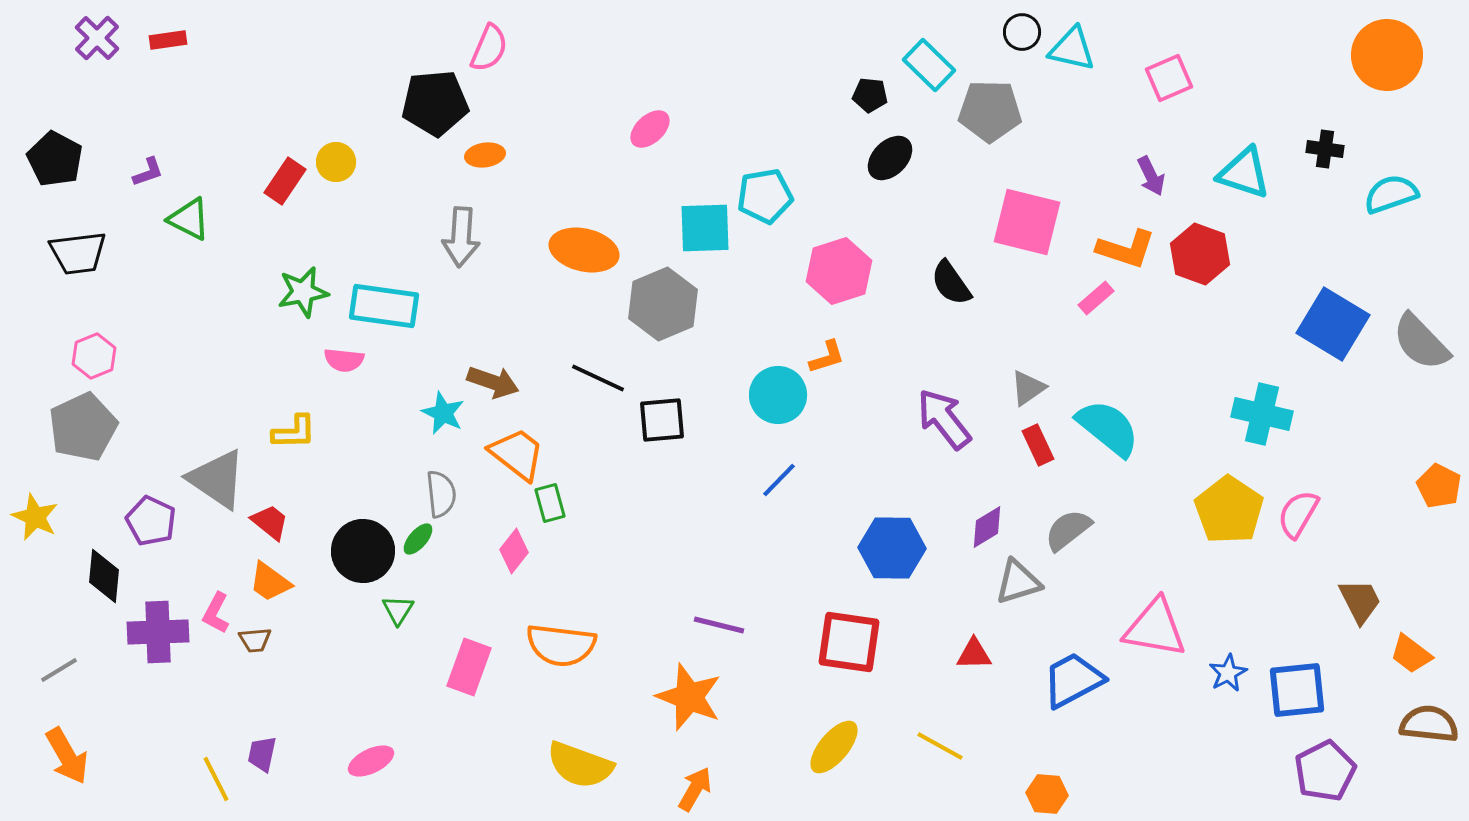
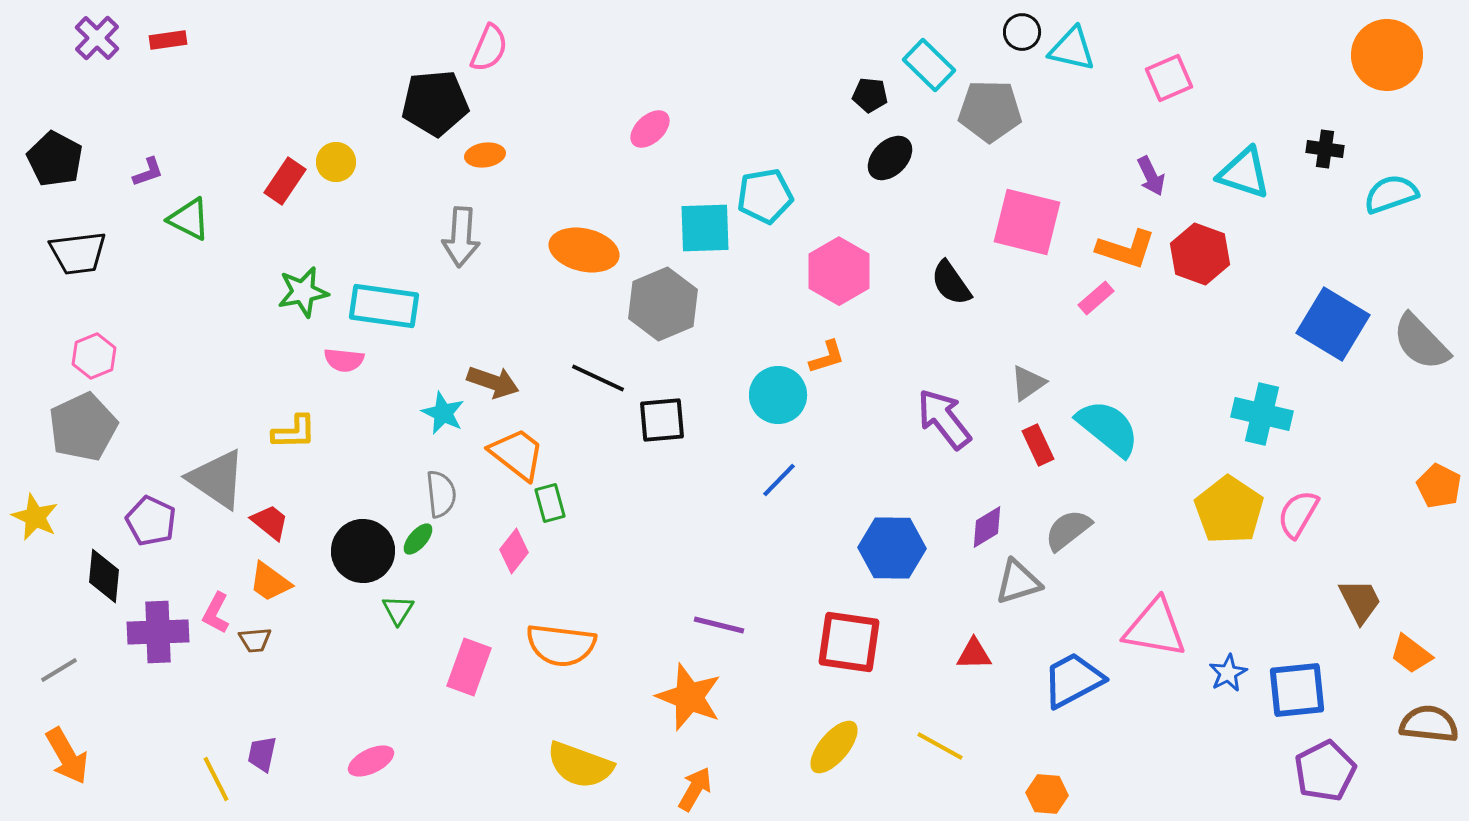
pink hexagon at (839, 271): rotated 12 degrees counterclockwise
gray triangle at (1028, 388): moved 5 px up
